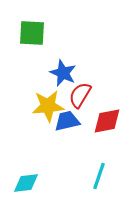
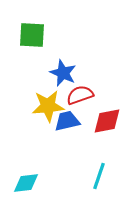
green square: moved 2 px down
red semicircle: rotated 40 degrees clockwise
